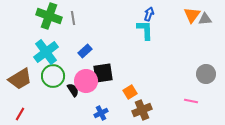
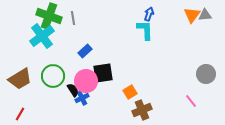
gray triangle: moved 4 px up
cyan cross: moved 4 px left, 16 px up
pink line: rotated 40 degrees clockwise
blue cross: moved 19 px left, 15 px up
